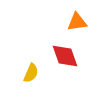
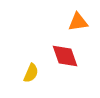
orange triangle: moved 1 px right
